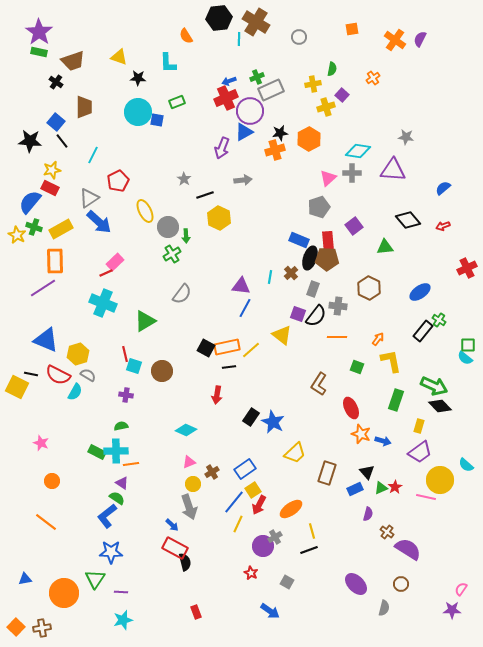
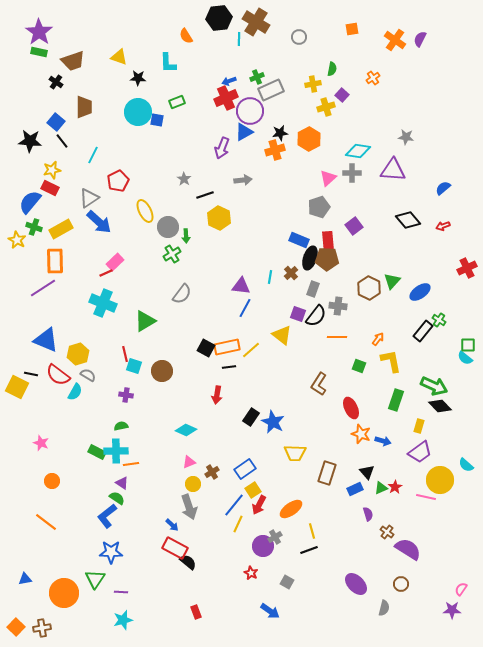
yellow star at (17, 235): moved 5 px down
green triangle at (385, 247): moved 7 px right, 34 px down; rotated 42 degrees counterclockwise
green square at (357, 367): moved 2 px right, 1 px up
red semicircle at (58, 375): rotated 10 degrees clockwise
yellow trapezoid at (295, 453): rotated 45 degrees clockwise
blue line at (234, 502): moved 3 px down
purple semicircle at (368, 514): rotated 32 degrees counterclockwise
black semicircle at (185, 562): moved 3 px right; rotated 36 degrees counterclockwise
